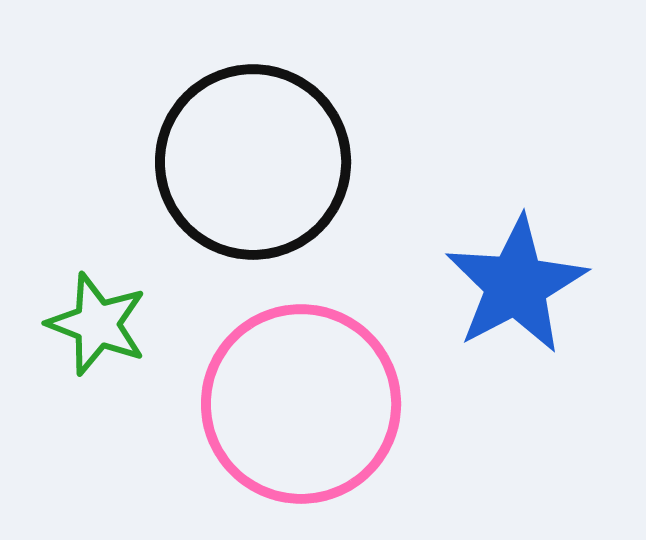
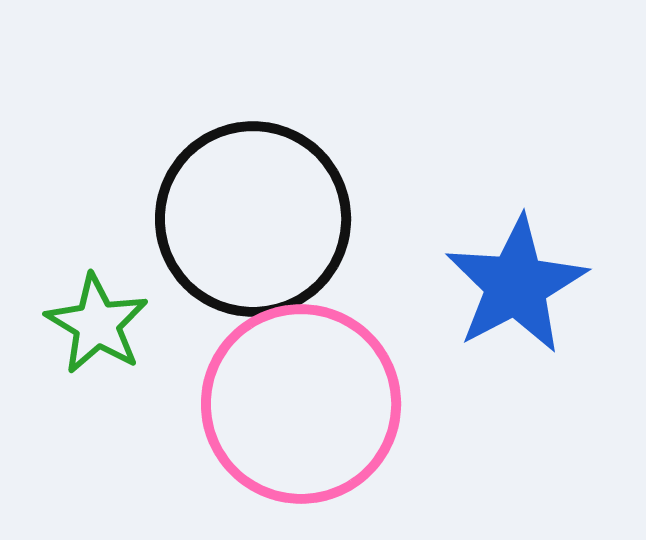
black circle: moved 57 px down
green star: rotated 10 degrees clockwise
